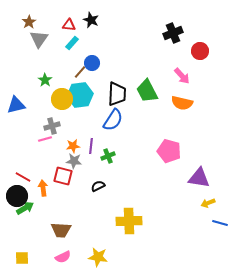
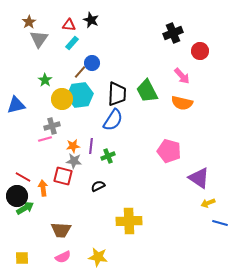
purple triangle: rotated 25 degrees clockwise
